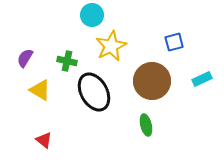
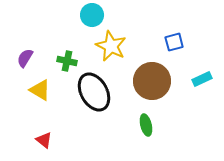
yellow star: rotated 20 degrees counterclockwise
